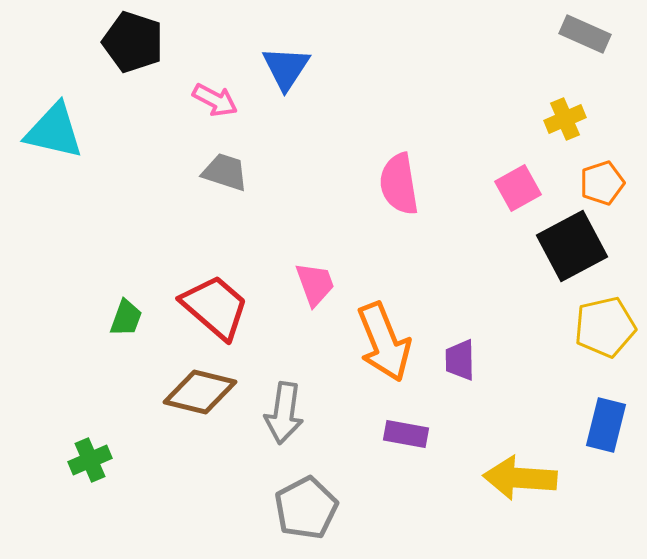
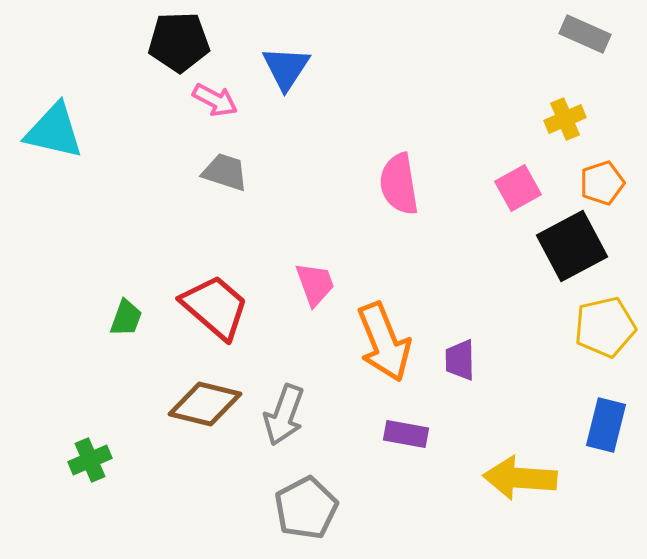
black pentagon: moved 46 px right; rotated 20 degrees counterclockwise
brown diamond: moved 5 px right, 12 px down
gray arrow: moved 2 px down; rotated 12 degrees clockwise
